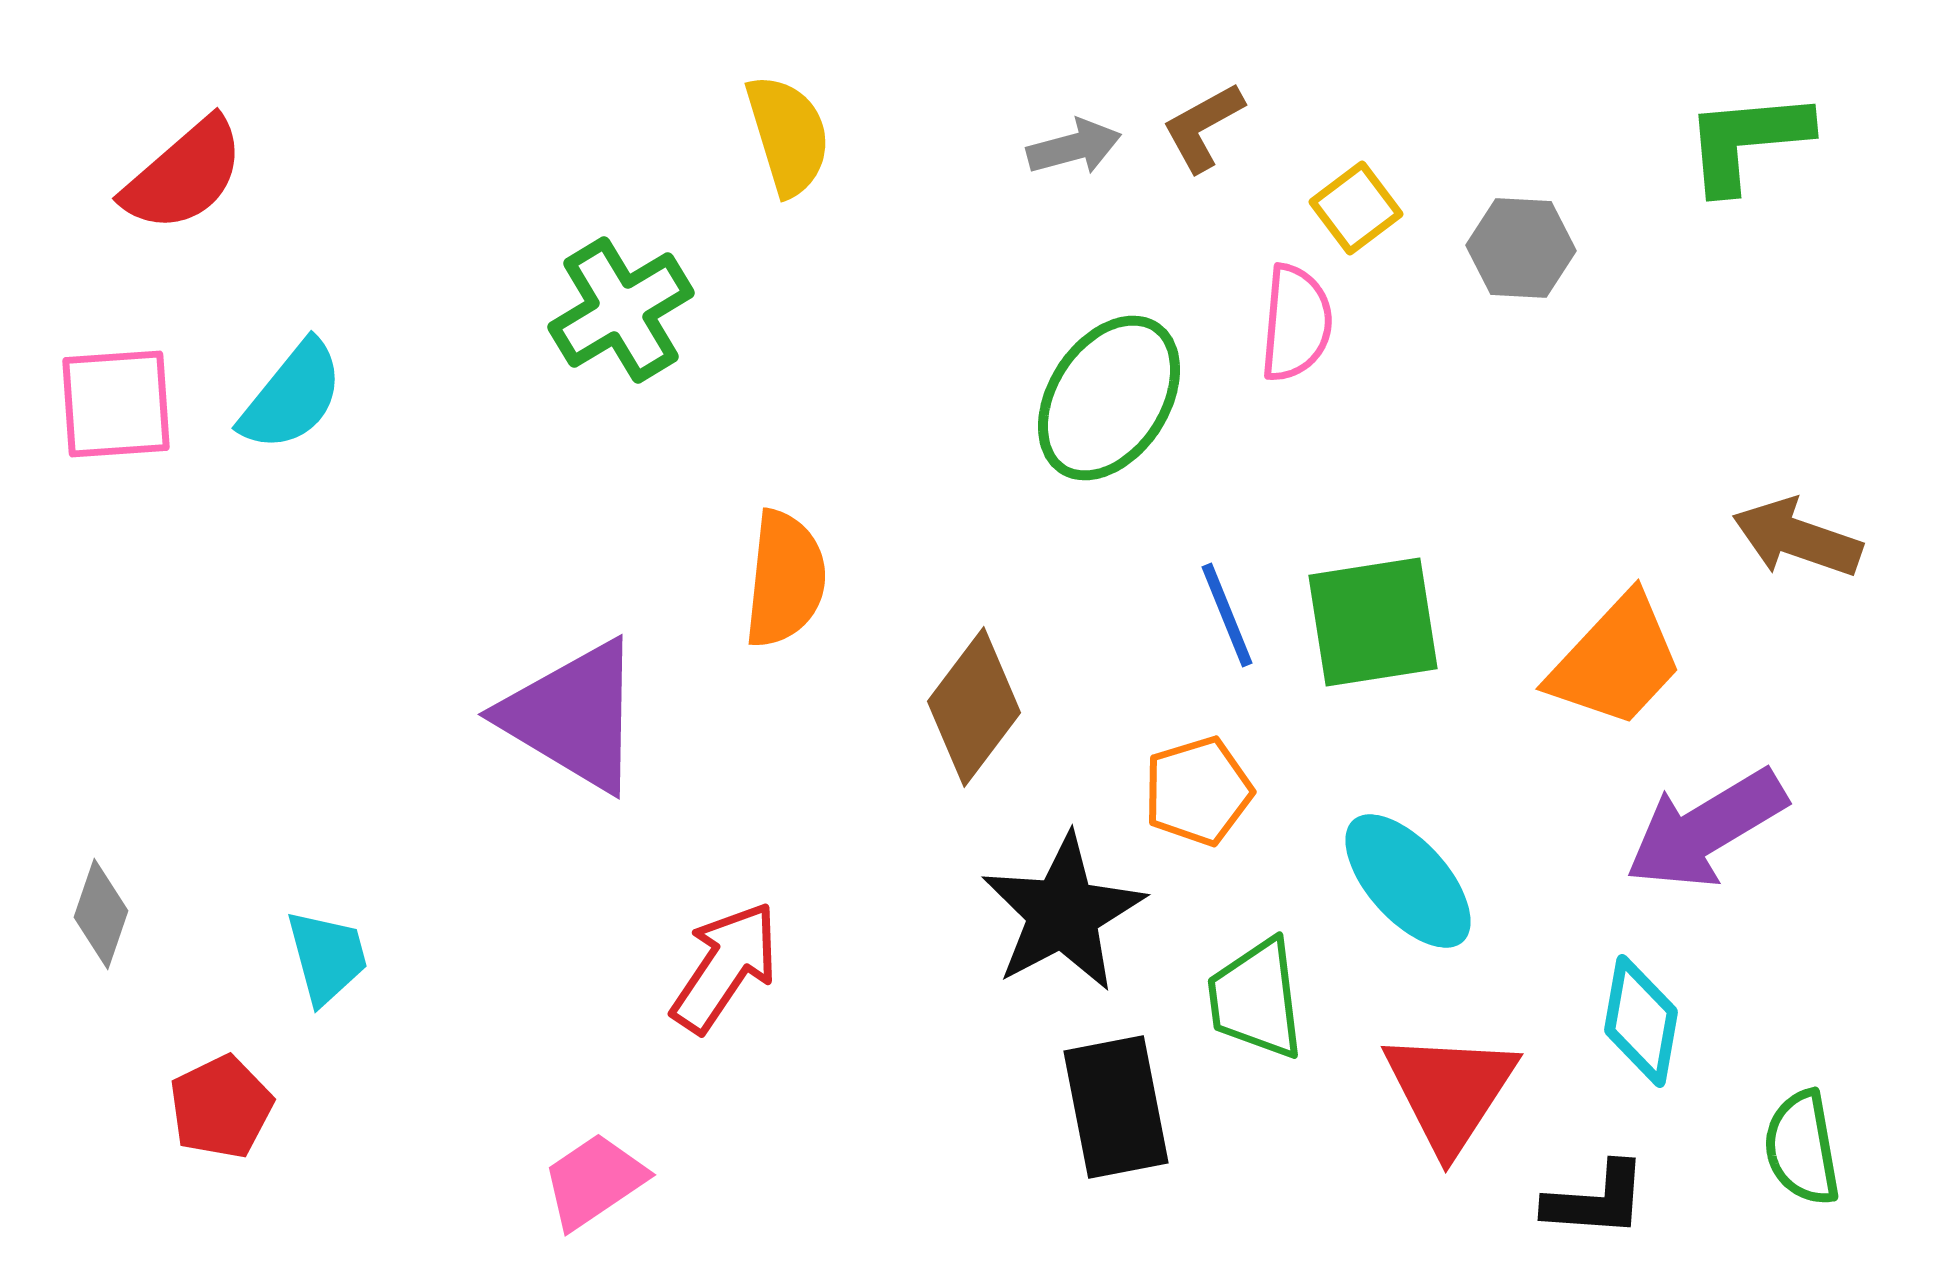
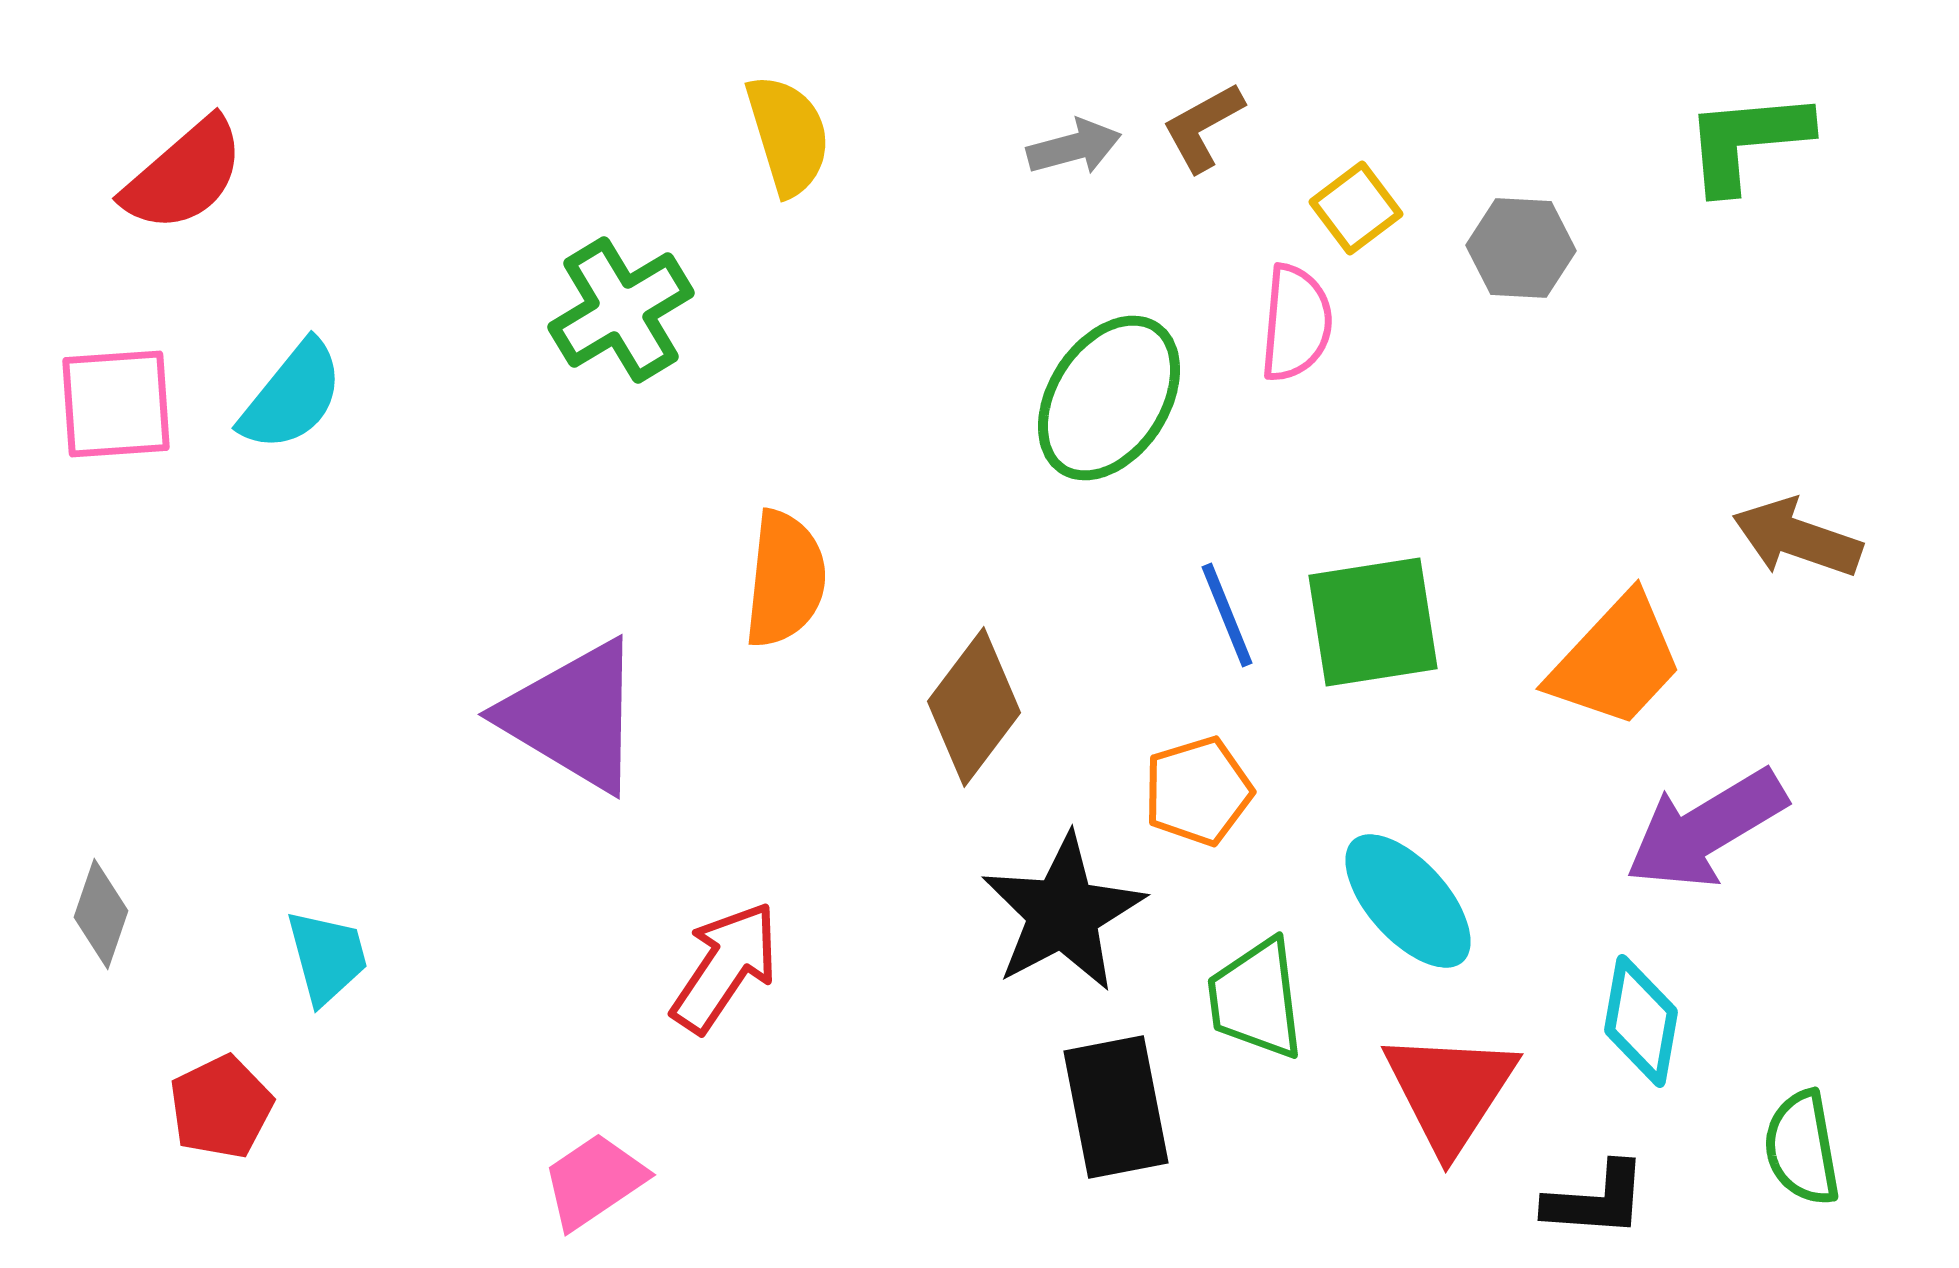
cyan ellipse: moved 20 px down
